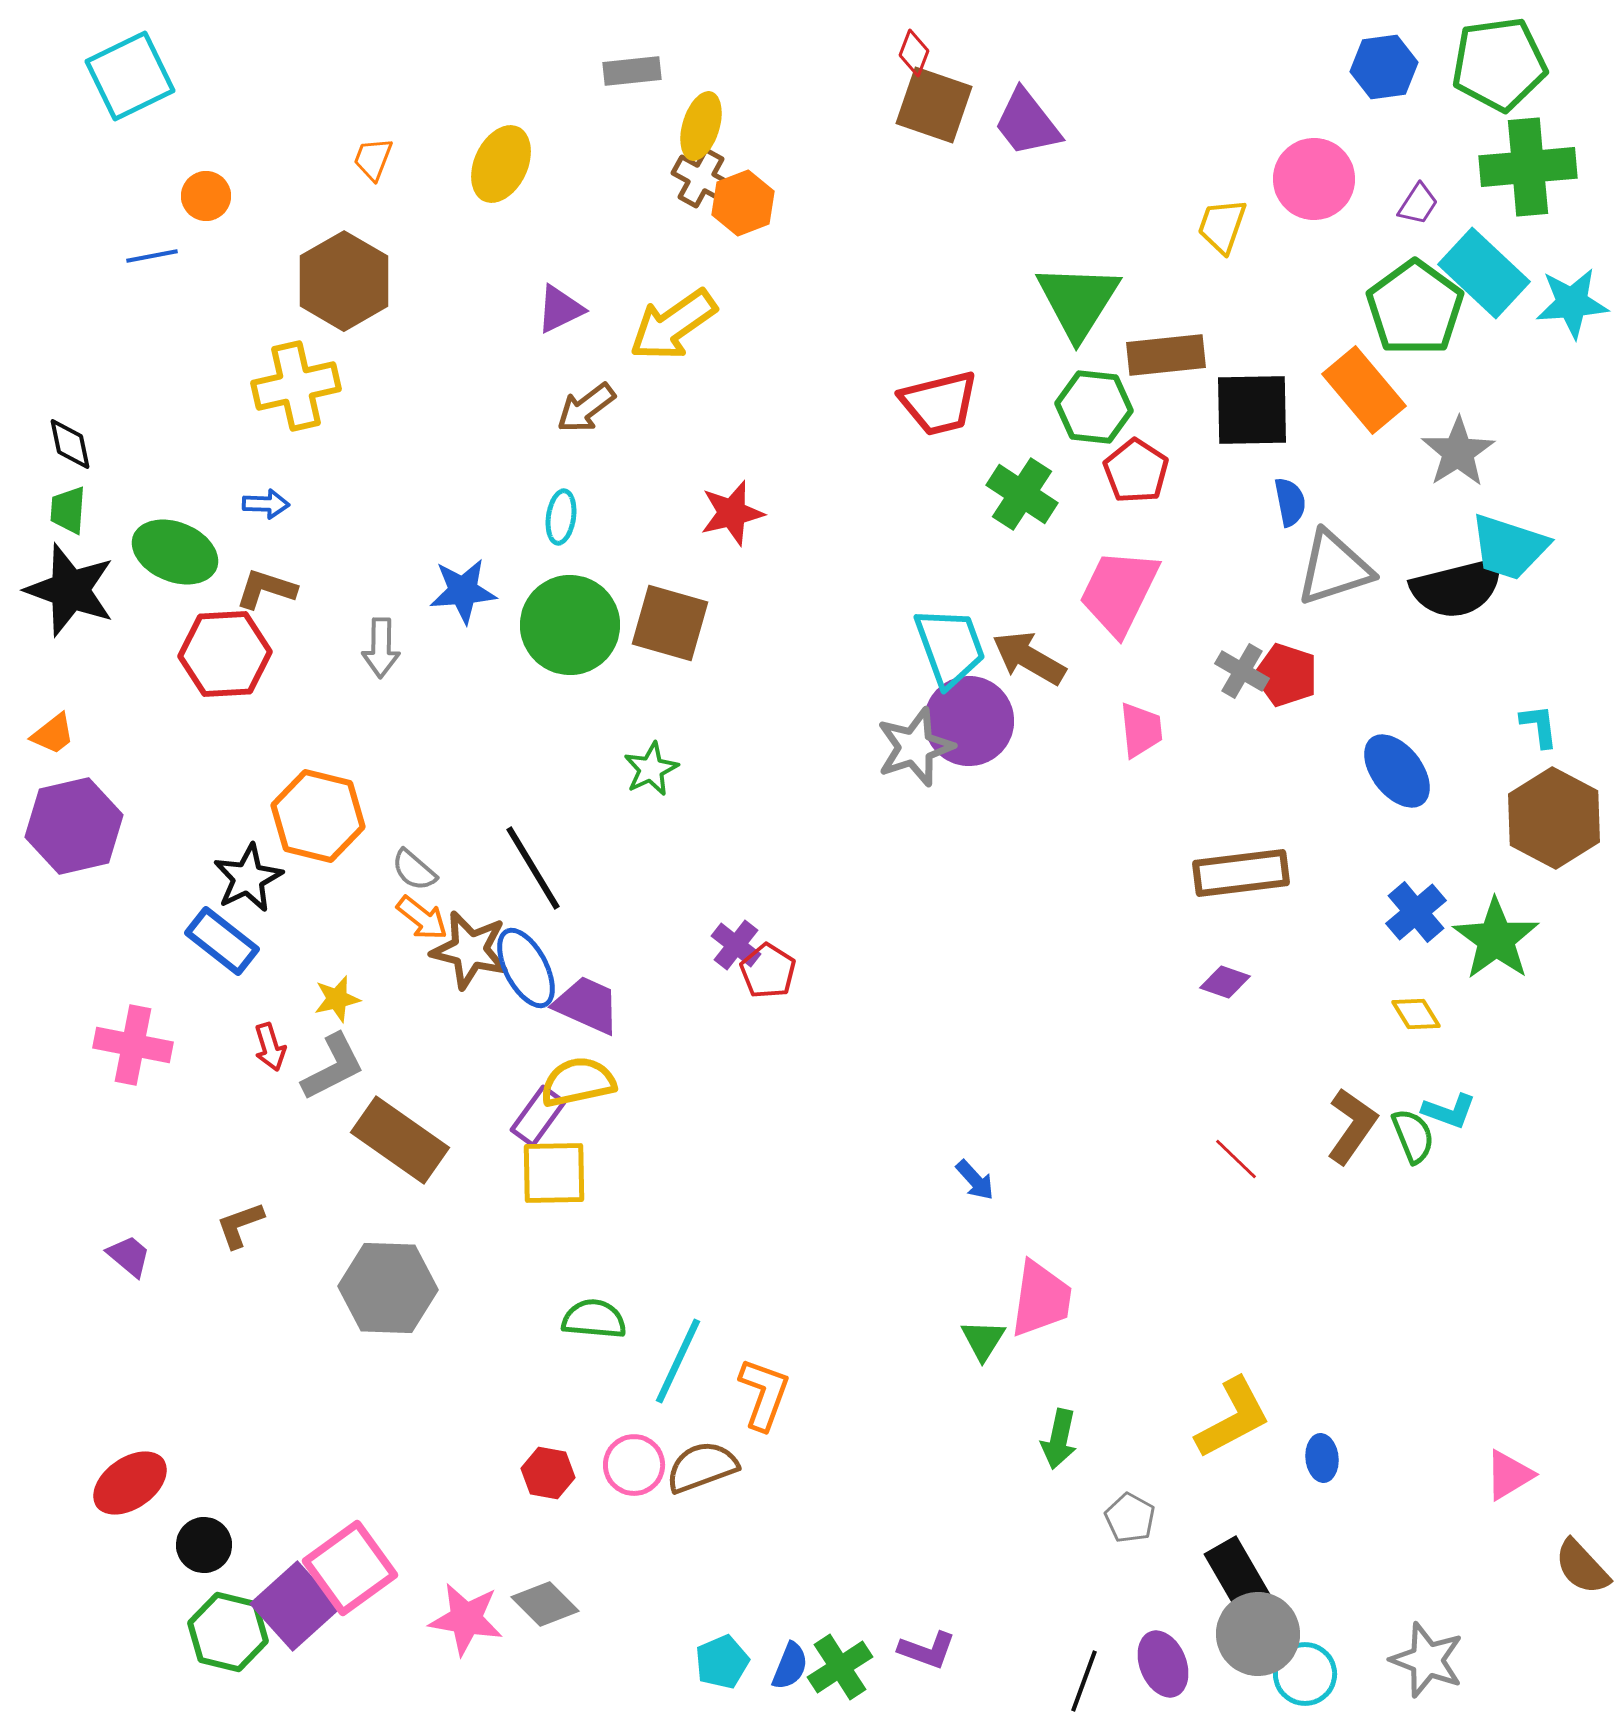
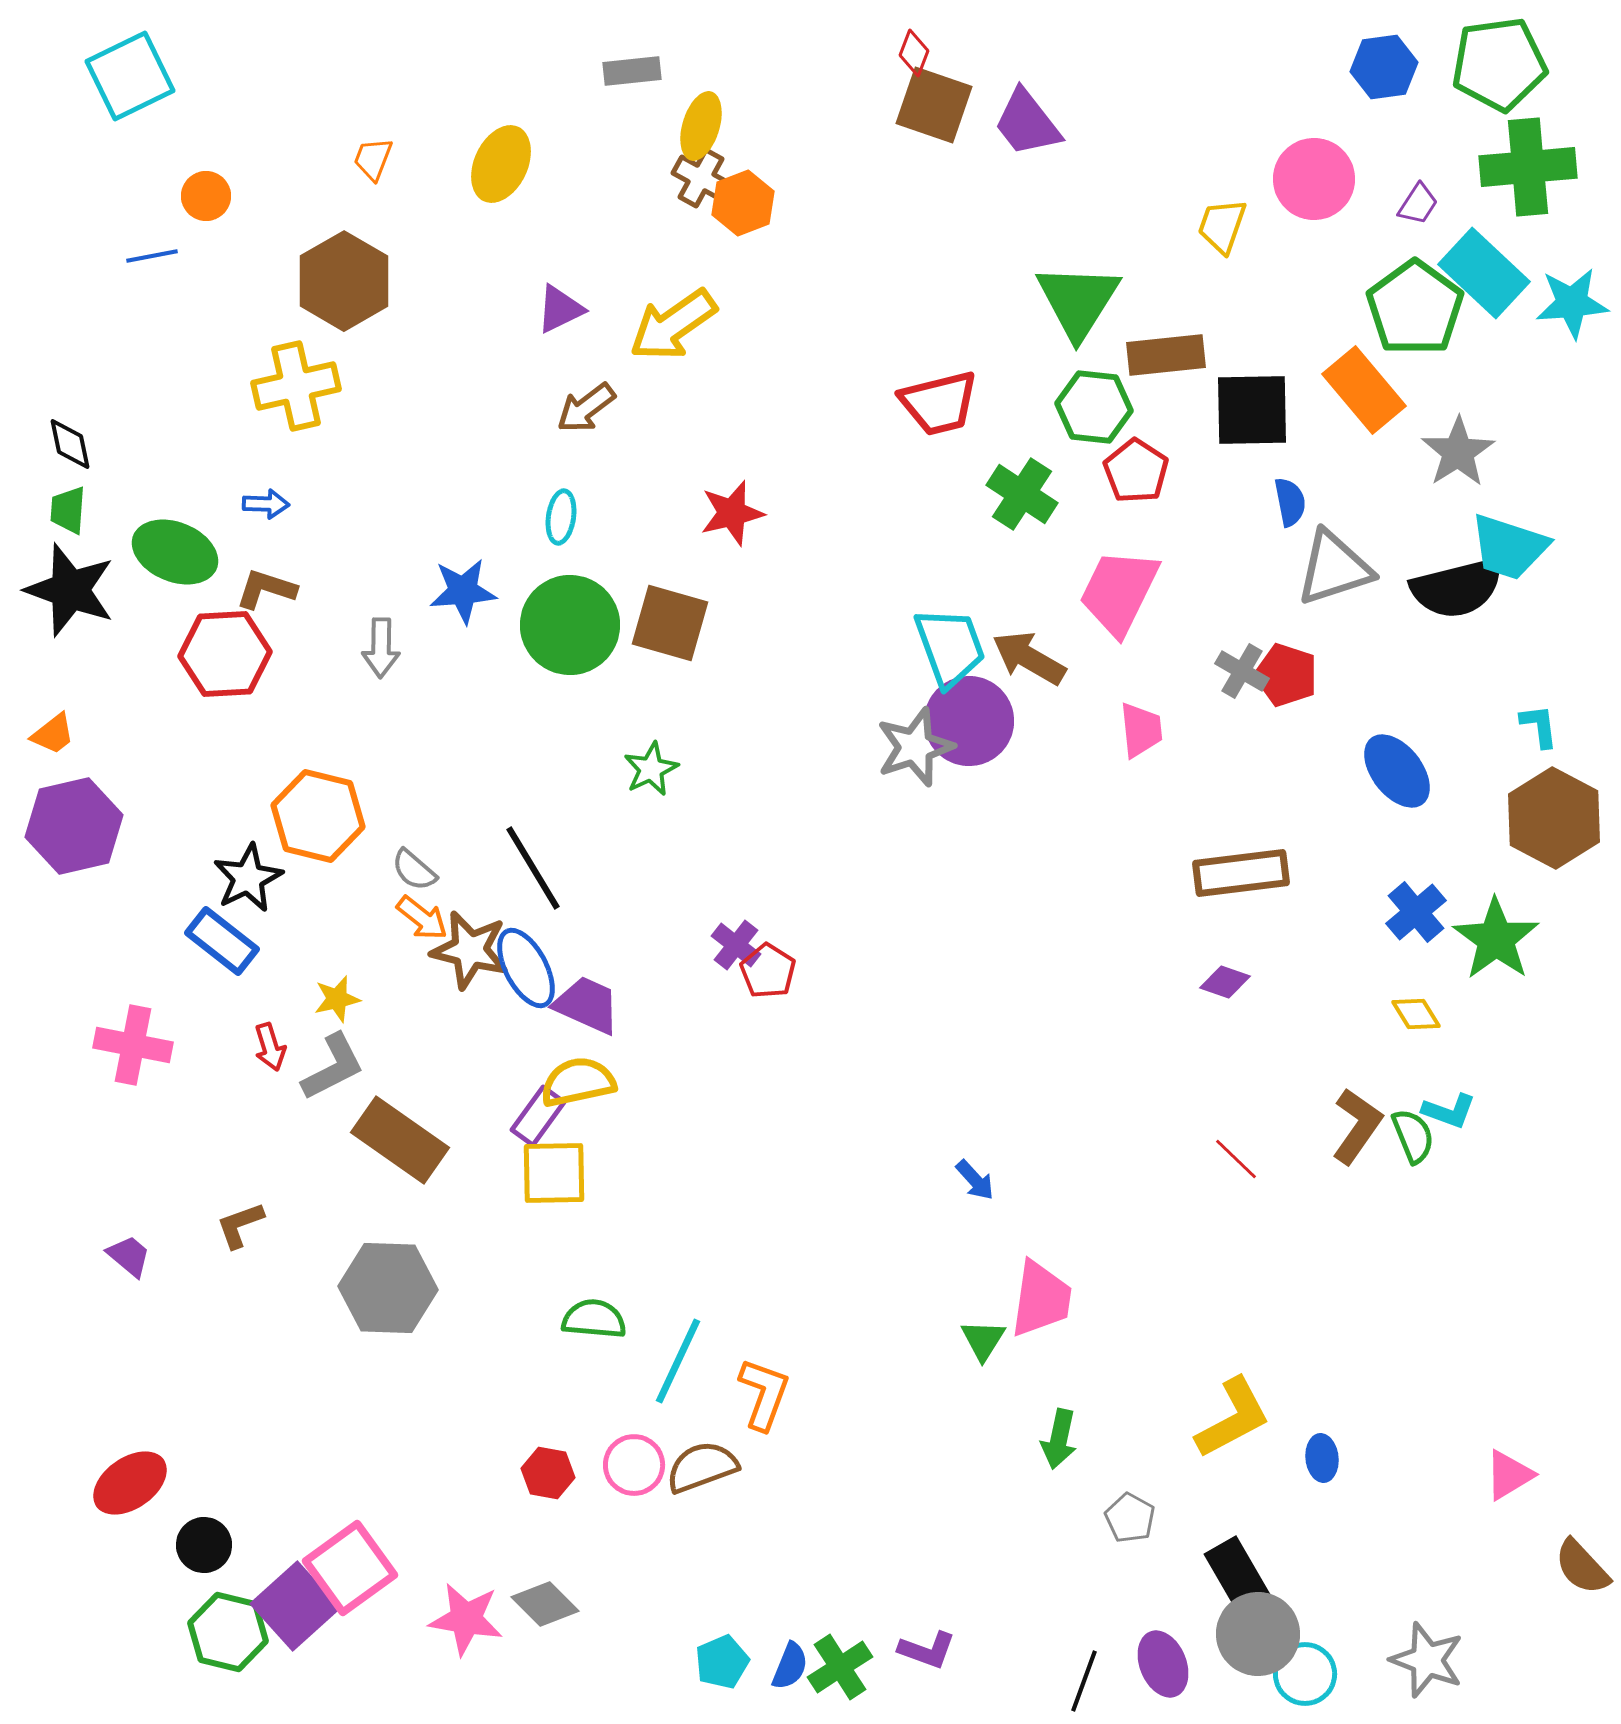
brown L-shape at (1352, 1126): moved 5 px right
